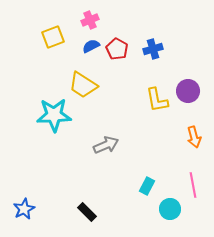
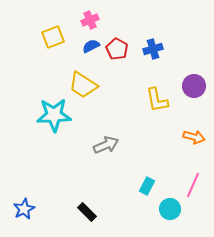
purple circle: moved 6 px right, 5 px up
orange arrow: rotated 60 degrees counterclockwise
pink line: rotated 35 degrees clockwise
